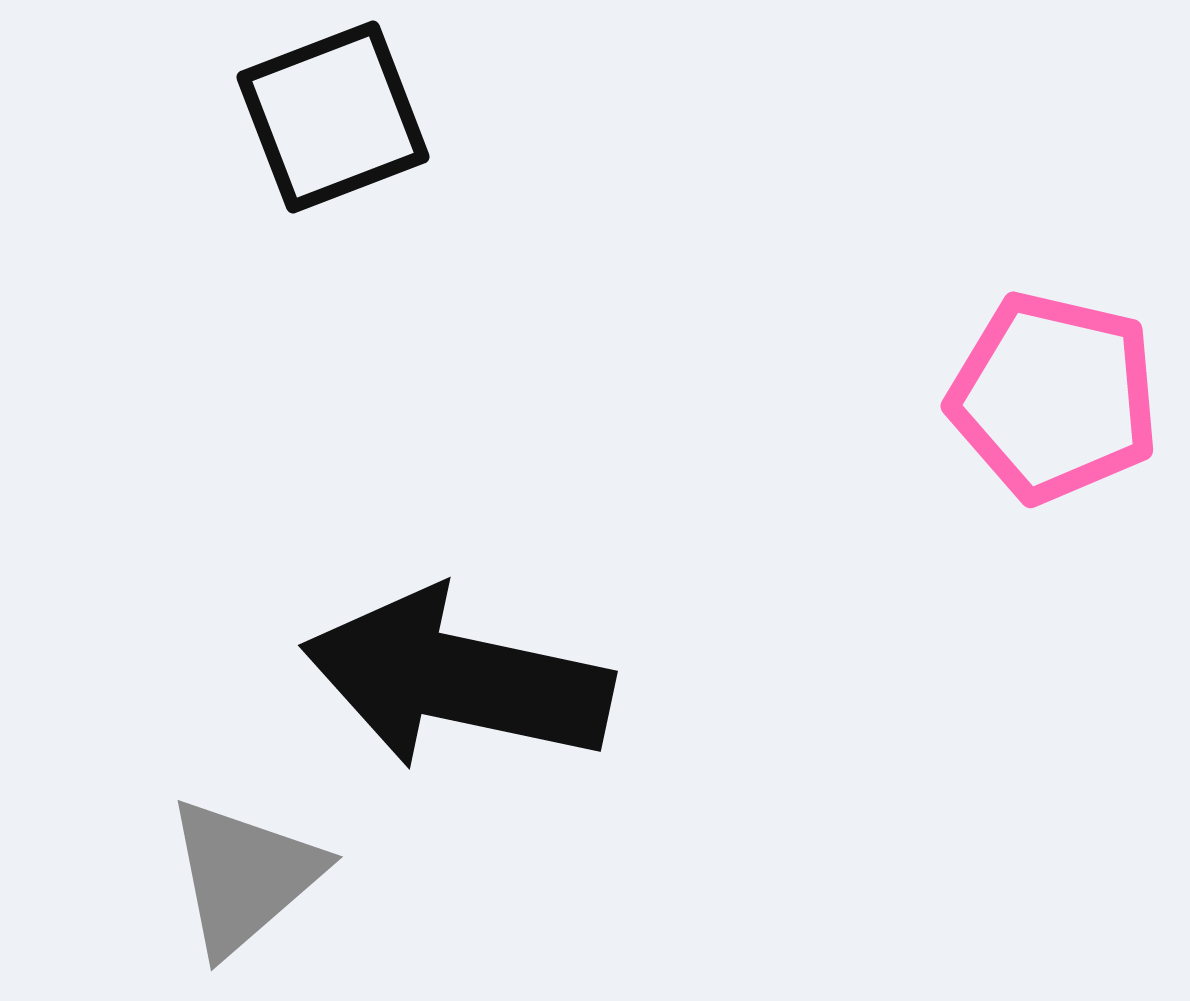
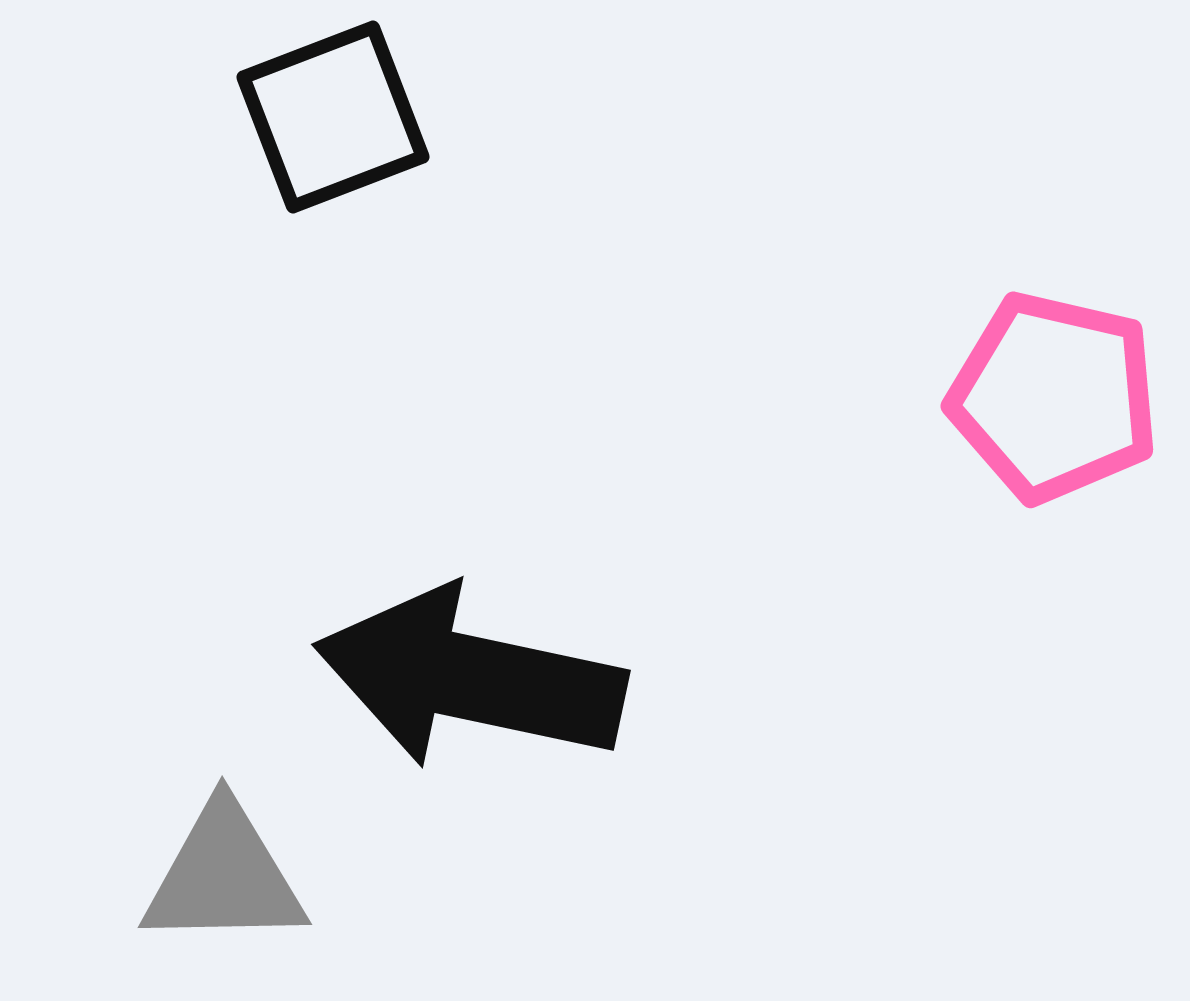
black arrow: moved 13 px right, 1 px up
gray triangle: moved 20 px left; rotated 40 degrees clockwise
